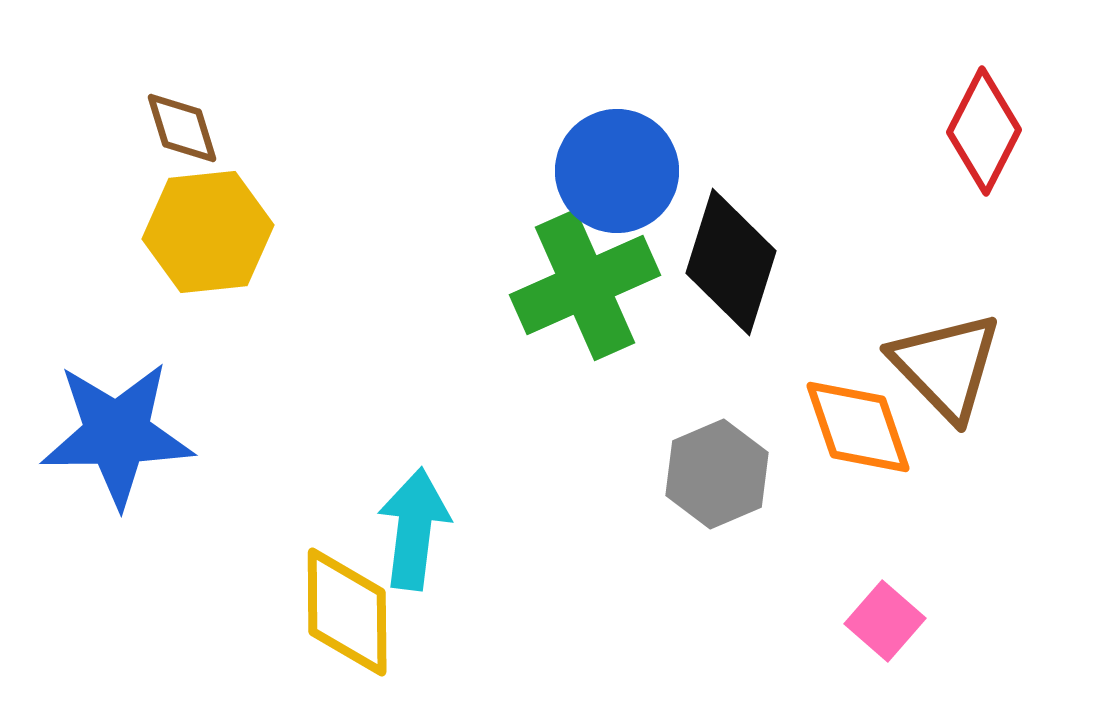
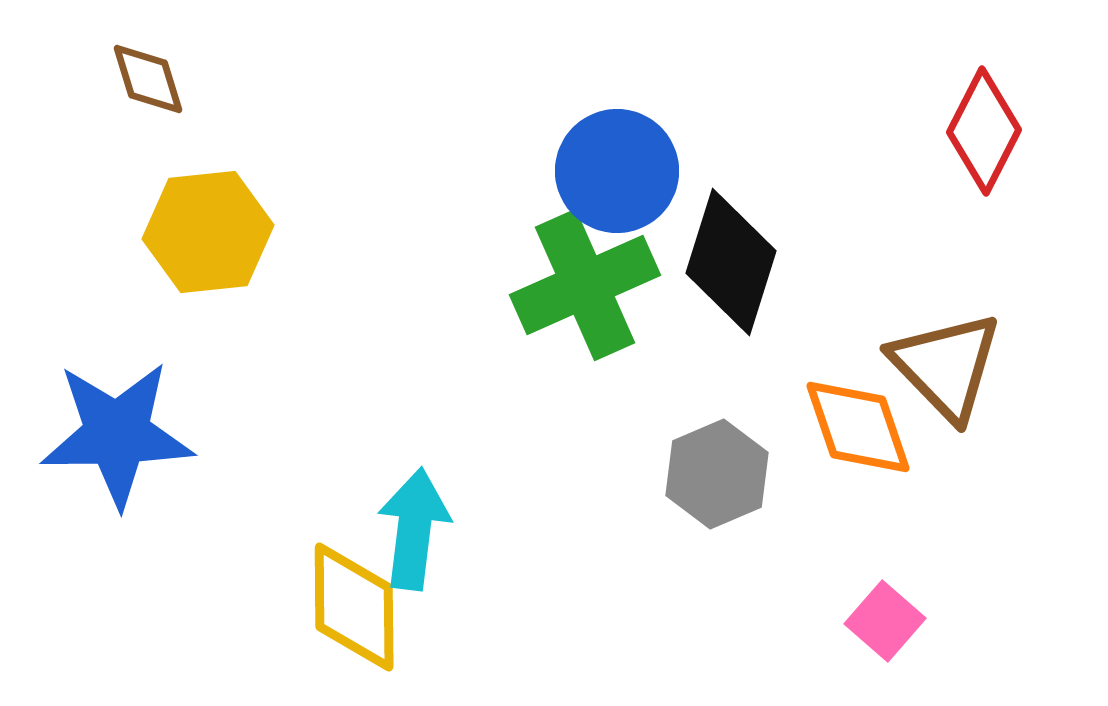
brown diamond: moved 34 px left, 49 px up
yellow diamond: moved 7 px right, 5 px up
